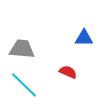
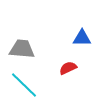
blue triangle: moved 2 px left
red semicircle: moved 4 px up; rotated 48 degrees counterclockwise
